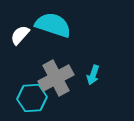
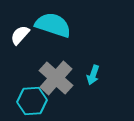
gray cross: rotated 20 degrees counterclockwise
cyan hexagon: moved 3 px down
